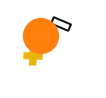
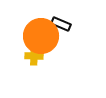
yellow cross: moved 1 px right
